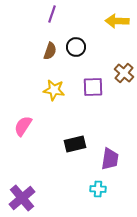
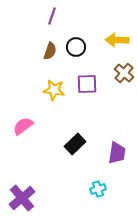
purple line: moved 2 px down
yellow arrow: moved 19 px down
purple square: moved 6 px left, 3 px up
pink semicircle: rotated 20 degrees clockwise
black rectangle: rotated 30 degrees counterclockwise
purple trapezoid: moved 7 px right, 6 px up
cyan cross: rotated 21 degrees counterclockwise
